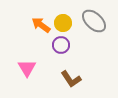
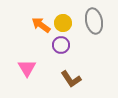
gray ellipse: rotated 35 degrees clockwise
